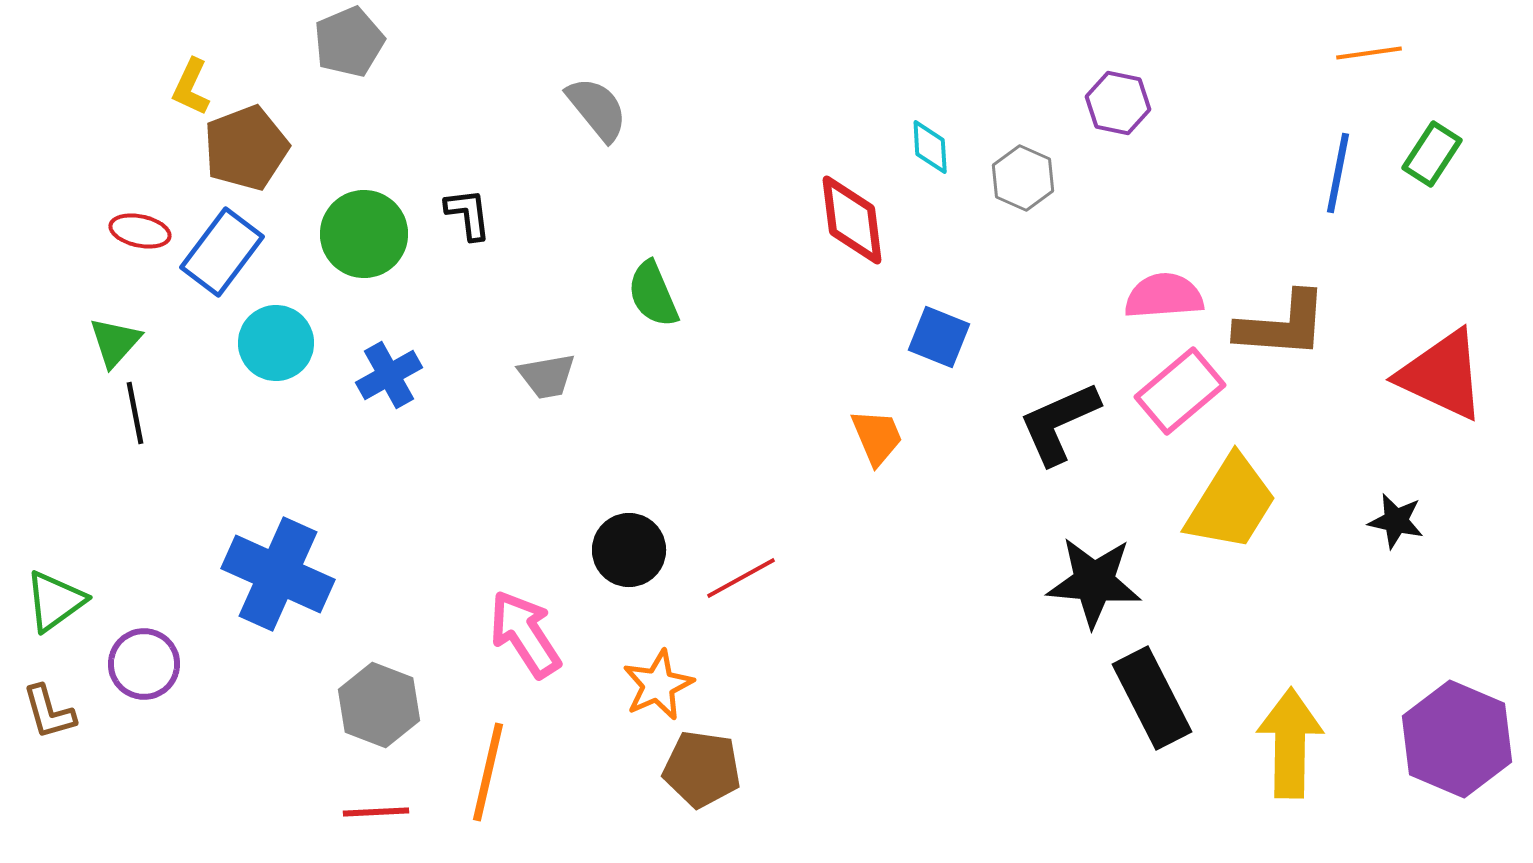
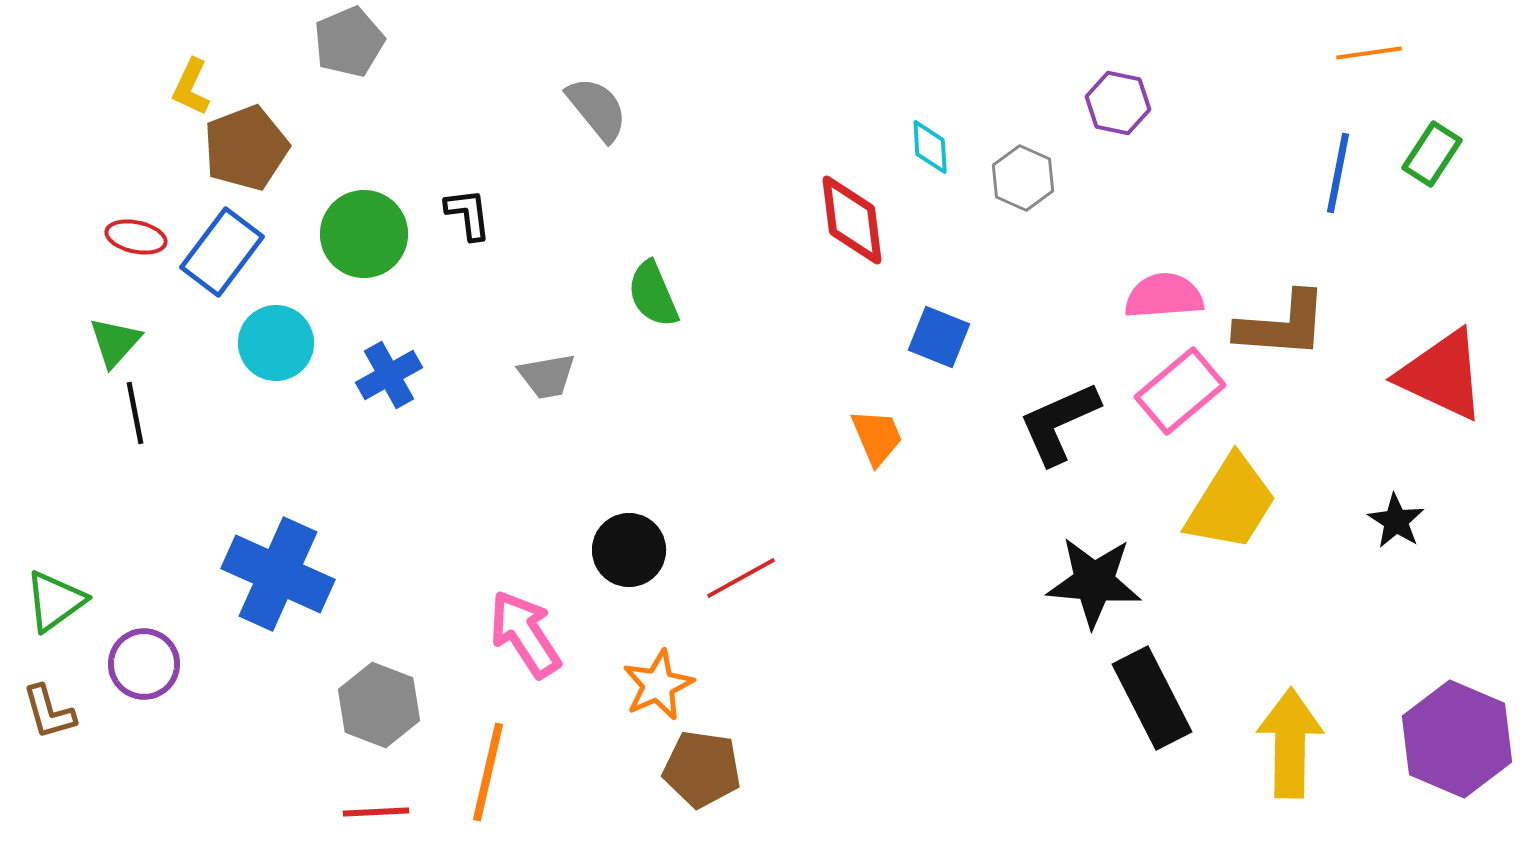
red ellipse at (140, 231): moved 4 px left, 6 px down
black star at (1396, 521): rotated 20 degrees clockwise
